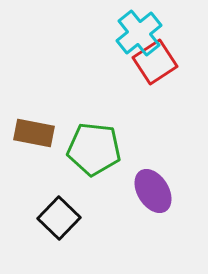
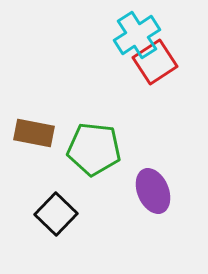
cyan cross: moved 2 px left, 2 px down; rotated 6 degrees clockwise
purple ellipse: rotated 9 degrees clockwise
black square: moved 3 px left, 4 px up
